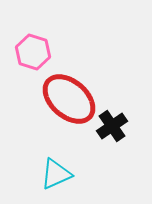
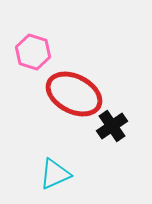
red ellipse: moved 5 px right, 5 px up; rotated 14 degrees counterclockwise
cyan triangle: moved 1 px left
